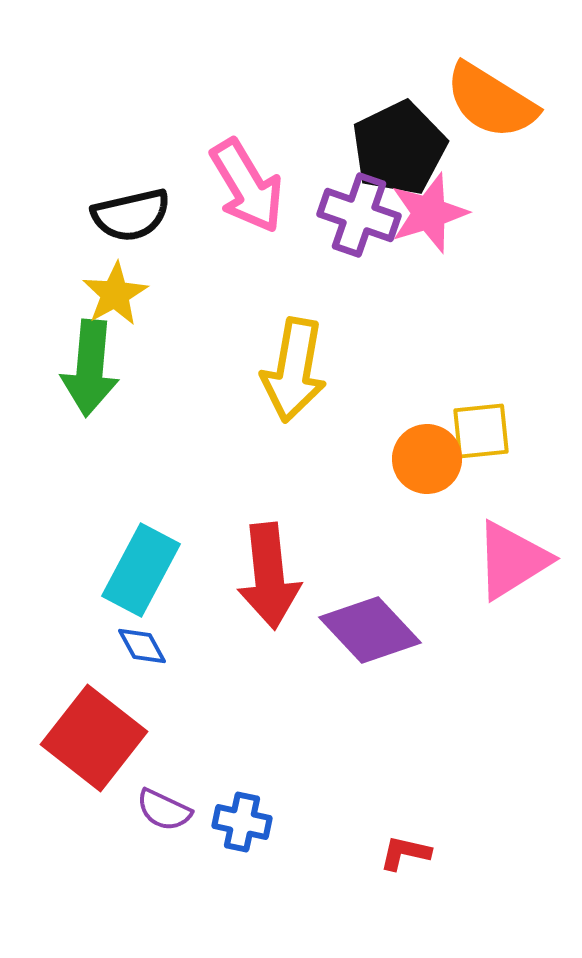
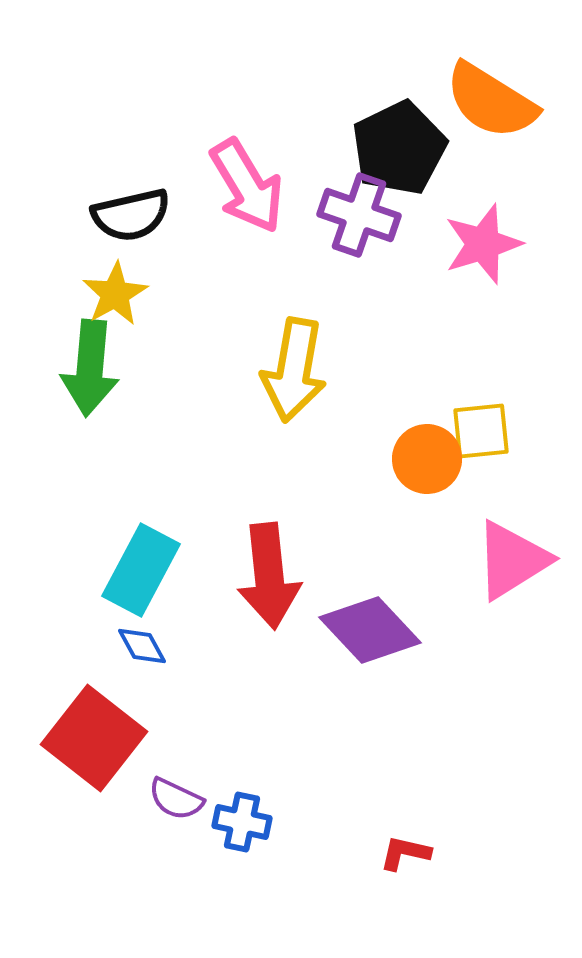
pink star: moved 54 px right, 31 px down
purple semicircle: moved 12 px right, 11 px up
